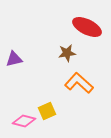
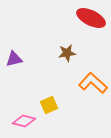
red ellipse: moved 4 px right, 9 px up
orange L-shape: moved 14 px right
yellow square: moved 2 px right, 6 px up
